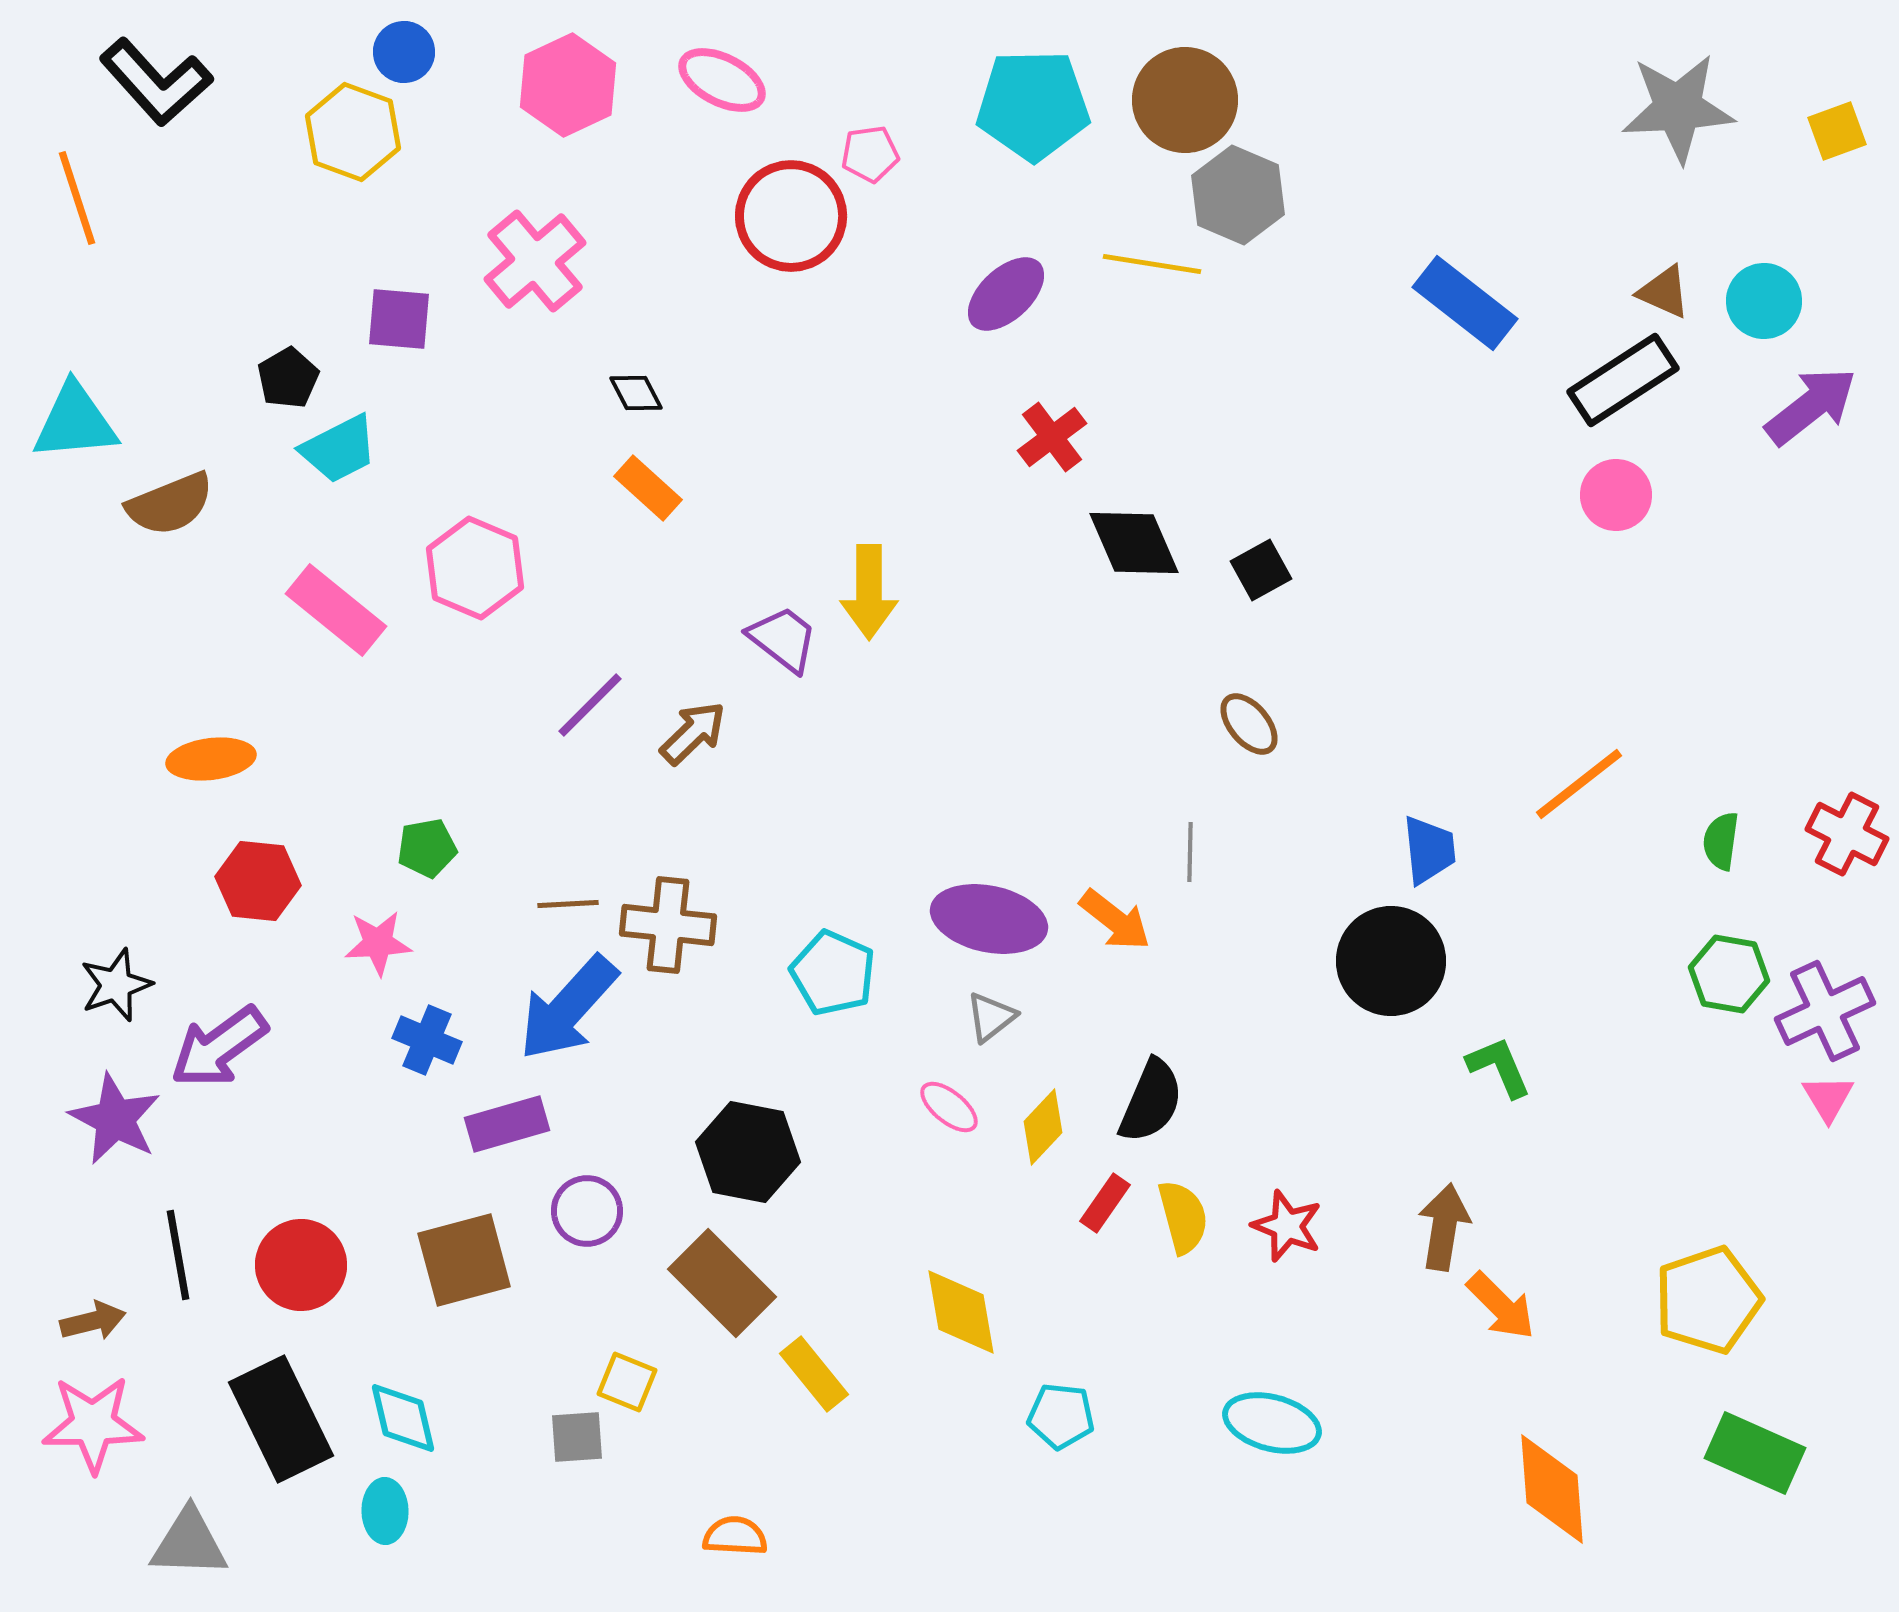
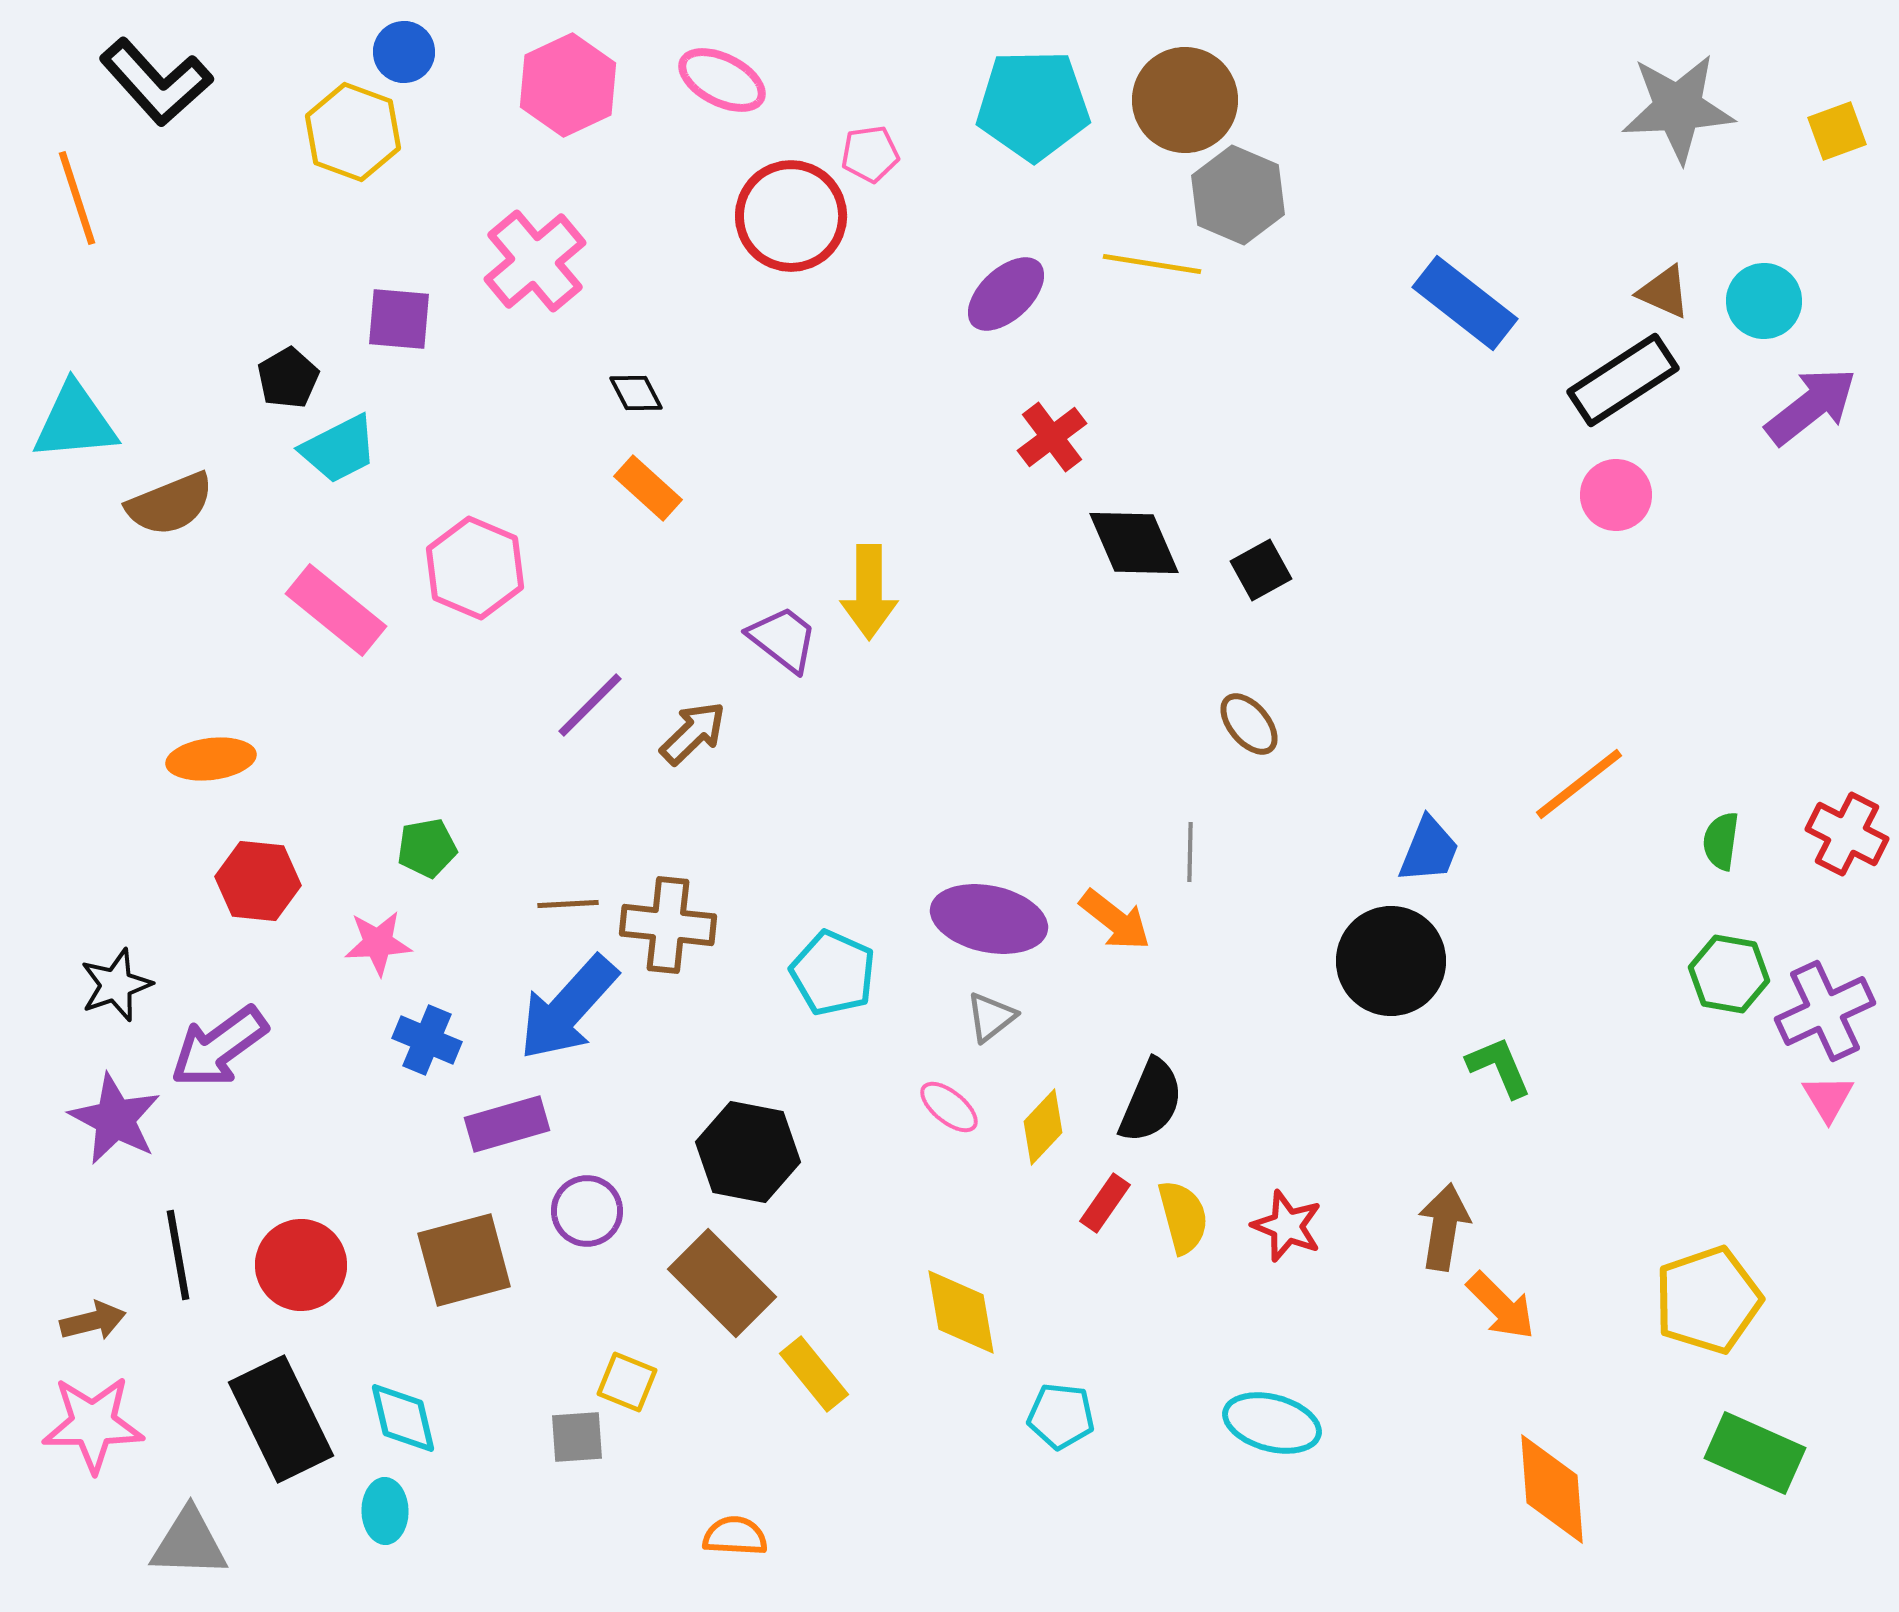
blue trapezoid at (1429, 850): rotated 28 degrees clockwise
